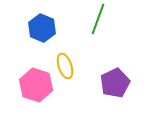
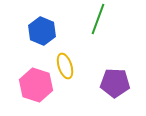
blue hexagon: moved 3 px down
purple pentagon: rotated 28 degrees clockwise
